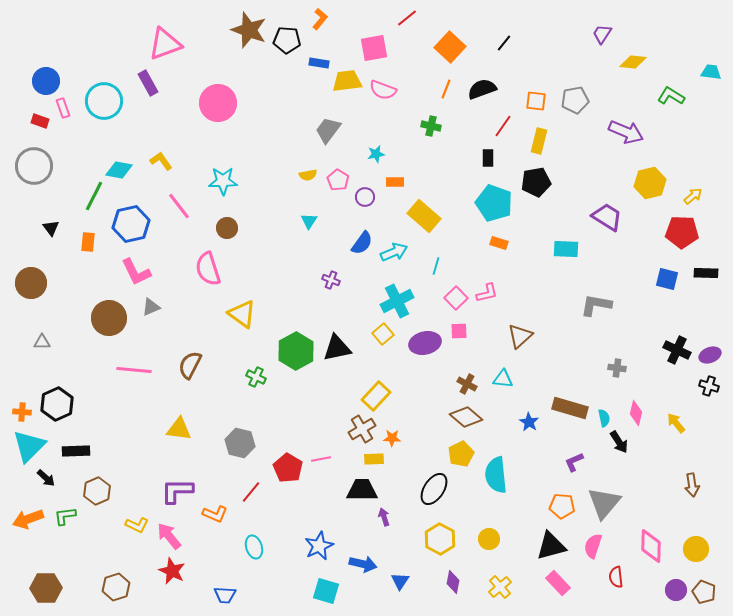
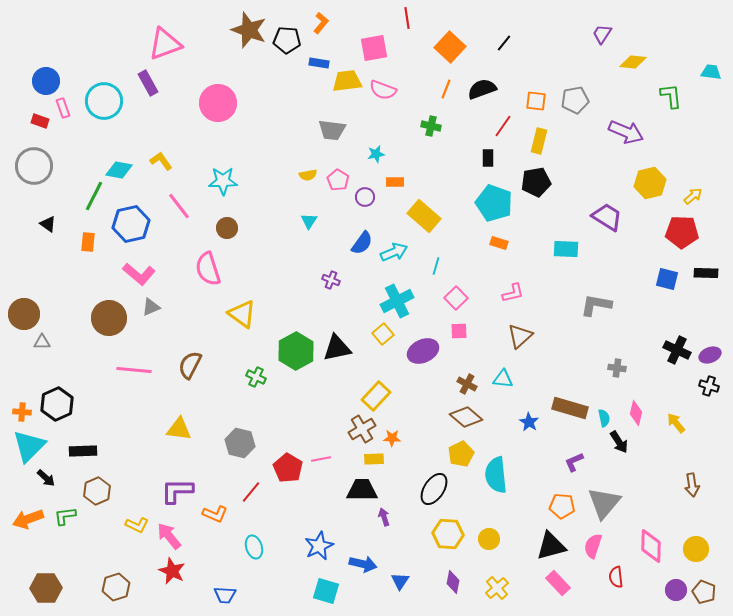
red line at (407, 18): rotated 60 degrees counterclockwise
orange L-shape at (320, 19): moved 1 px right, 4 px down
green L-shape at (671, 96): rotated 52 degrees clockwise
gray trapezoid at (328, 130): moved 4 px right; rotated 120 degrees counterclockwise
black triangle at (51, 228): moved 3 px left, 4 px up; rotated 18 degrees counterclockwise
pink L-shape at (136, 272): moved 3 px right, 2 px down; rotated 24 degrees counterclockwise
brown circle at (31, 283): moved 7 px left, 31 px down
pink L-shape at (487, 293): moved 26 px right
purple ellipse at (425, 343): moved 2 px left, 8 px down; rotated 12 degrees counterclockwise
black rectangle at (76, 451): moved 7 px right
yellow hexagon at (440, 539): moved 8 px right, 5 px up; rotated 24 degrees counterclockwise
yellow cross at (500, 587): moved 3 px left, 1 px down
